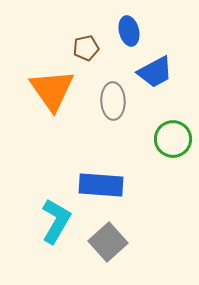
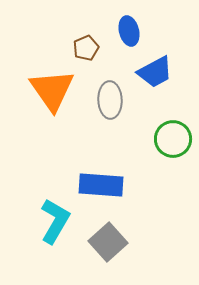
brown pentagon: rotated 10 degrees counterclockwise
gray ellipse: moved 3 px left, 1 px up
cyan L-shape: moved 1 px left
